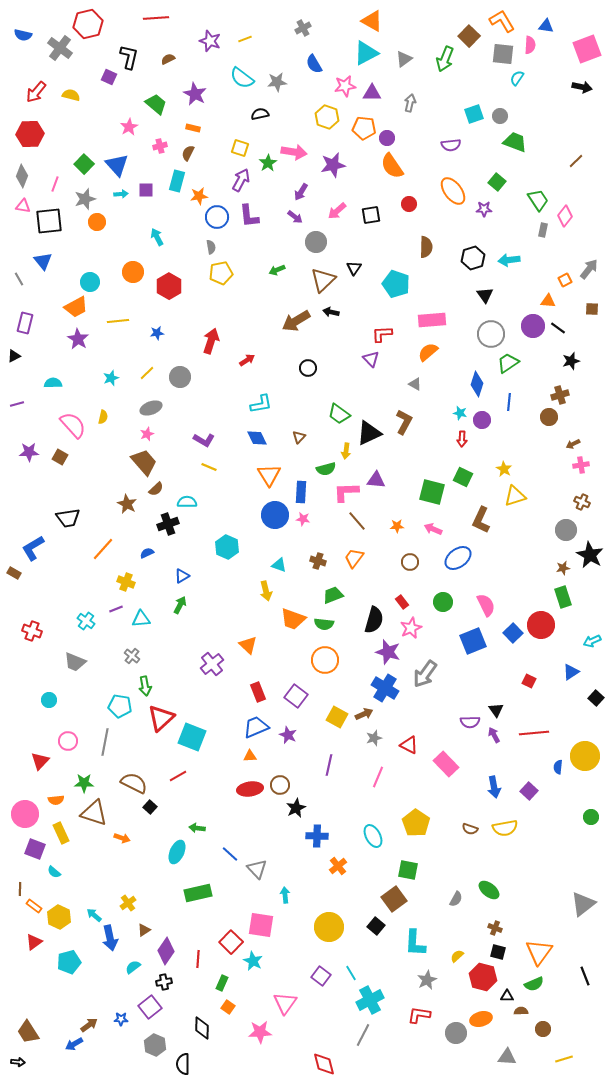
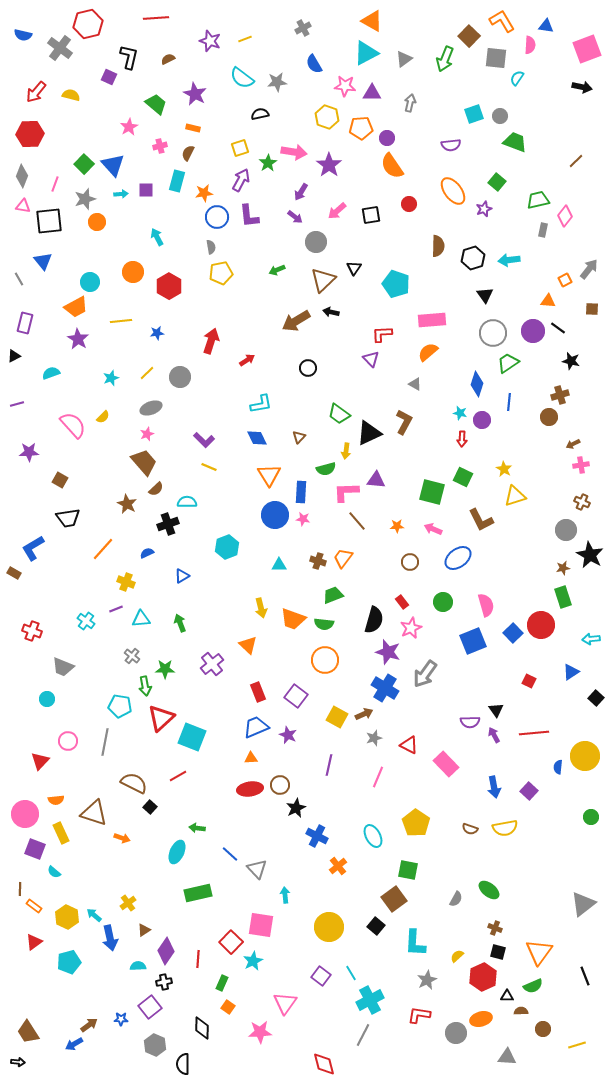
gray square at (503, 54): moved 7 px left, 4 px down
pink star at (345, 86): rotated 15 degrees clockwise
orange pentagon at (364, 128): moved 3 px left; rotated 10 degrees counterclockwise
yellow square at (240, 148): rotated 36 degrees counterclockwise
blue triangle at (117, 165): moved 4 px left
purple star at (333, 165): moved 4 px left; rotated 25 degrees counterclockwise
orange star at (199, 196): moved 5 px right, 3 px up
green trapezoid at (538, 200): rotated 70 degrees counterclockwise
purple star at (484, 209): rotated 21 degrees counterclockwise
brown semicircle at (426, 247): moved 12 px right, 1 px up
yellow line at (118, 321): moved 3 px right
purple circle at (533, 326): moved 5 px down
gray circle at (491, 334): moved 2 px right, 1 px up
black star at (571, 361): rotated 30 degrees clockwise
cyan semicircle at (53, 383): moved 2 px left, 10 px up; rotated 18 degrees counterclockwise
yellow semicircle at (103, 417): rotated 32 degrees clockwise
purple L-shape at (204, 440): rotated 15 degrees clockwise
brown square at (60, 457): moved 23 px down
brown L-shape at (481, 520): rotated 52 degrees counterclockwise
cyan hexagon at (227, 547): rotated 15 degrees clockwise
orange trapezoid at (354, 558): moved 11 px left
cyan triangle at (279, 565): rotated 21 degrees counterclockwise
yellow arrow at (266, 591): moved 5 px left, 17 px down
green arrow at (180, 605): moved 18 px down; rotated 48 degrees counterclockwise
pink semicircle at (486, 605): rotated 10 degrees clockwise
cyan arrow at (592, 641): moved 1 px left, 2 px up; rotated 18 degrees clockwise
gray trapezoid at (75, 662): moved 12 px left, 5 px down
cyan circle at (49, 700): moved 2 px left, 1 px up
orange triangle at (250, 756): moved 1 px right, 2 px down
green star at (84, 783): moved 81 px right, 114 px up
blue cross at (317, 836): rotated 25 degrees clockwise
yellow hexagon at (59, 917): moved 8 px right
cyan star at (253, 961): rotated 18 degrees clockwise
cyan semicircle at (133, 967): moved 5 px right, 1 px up; rotated 35 degrees clockwise
red hexagon at (483, 977): rotated 20 degrees clockwise
green semicircle at (534, 984): moved 1 px left, 2 px down
yellow line at (564, 1059): moved 13 px right, 14 px up
